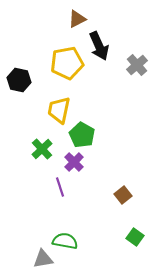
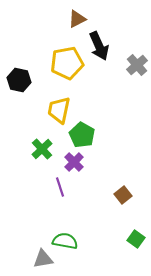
green square: moved 1 px right, 2 px down
